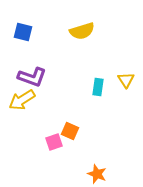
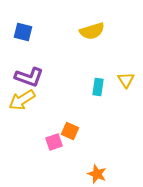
yellow semicircle: moved 10 px right
purple L-shape: moved 3 px left
